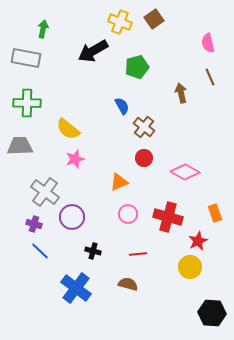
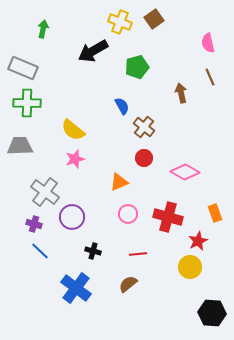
gray rectangle: moved 3 px left, 10 px down; rotated 12 degrees clockwise
yellow semicircle: moved 5 px right, 1 px down
brown semicircle: rotated 54 degrees counterclockwise
